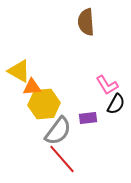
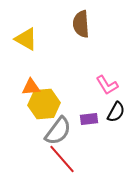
brown semicircle: moved 5 px left, 2 px down
yellow triangle: moved 7 px right, 32 px up
orange triangle: moved 1 px left
black semicircle: moved 8 px down
purple rectangle: moved 1 px right, 1 px down
